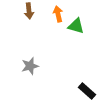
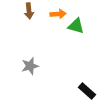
orange arrow: rotated 98 degrees clockwise
